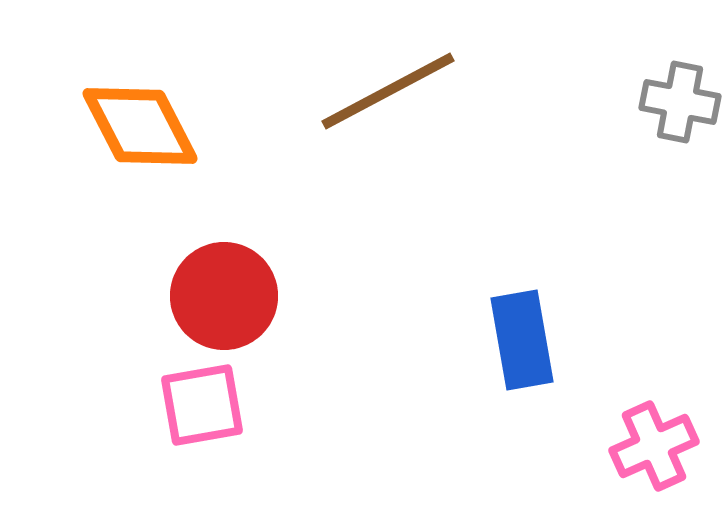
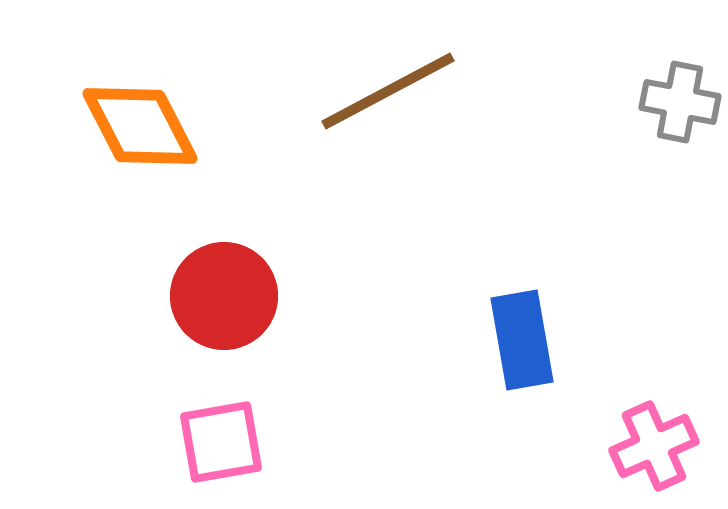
pink square: moved 19 px right, 37 px down
